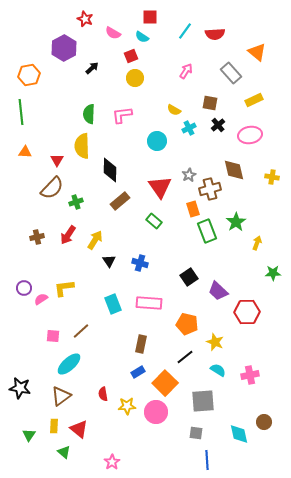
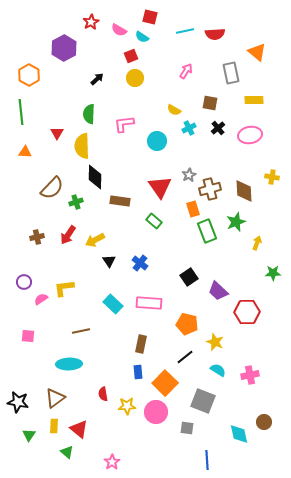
red square at (150, 17): rotated 14 degrees clockwise
red star at (85, 19): moved 6 px right, 3 px down; rotated 21 degrees clockwise
cyan line at (185, 31): rotated 42 degrees clockwise
pink semicircle at (113, 33): moved 6 px right, 3 px up
black arrow at (92, 68): moved 5 px right, 11 px down
gray rectangle at (231, 73): rotated 30 degrees clockwise
orange hexagon at (29, 75): rotated 20 degrees counterclockwise
yellow rectangle at (254, 100): rotated 24 degrees clockwise
pink L-shape at (122, 115): moved 2 px right, 9 px down
black cross at (218, 125): moved 3 px down
red triangle at (57, 160): moved 27 px up
black diamond at (110, 170): moved 15 px left, 7 px down
brown diamond at (234, 170): moved 10 px right, 21 px down; rotated 10 degrees clockwise
brown rectangle at (120, 201): rotated 48 degrees clockwise
green star at (236, 222): rotated 12 degrees clockwise
yellow arrow at (95, 240): rotated 150 degrees counterclockwise
blue cross at (140, 263): rotated 21 degrees clockwise
purple circle at (24, 288): moved 6 px up
cyan rectangle at (113, 304): rotated 24 degrees counterclockwise
brown line at (81, 331): rotated 30 degrees clockwise
pink square at (53, 336): moved 25 px left
cyan ellipse at (69, 364): rotated 40 degrees clockwise
blue rectangle at (138, 372): rotated 64 degrees counterclockwise
black star at (20, 388): moved 2 px left, 14 px down
brown triangle at (61, 396): moved 6 px left, 2 px down
gray square at (203, 401): rotated 25 degrees clockwise
gray square at (196, 433): moved 9 px left, 5 px up
green triangle at (64, 452): moved 3 px right
